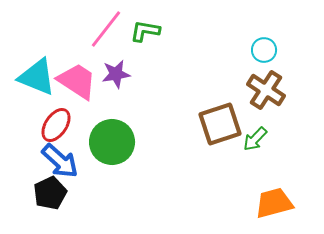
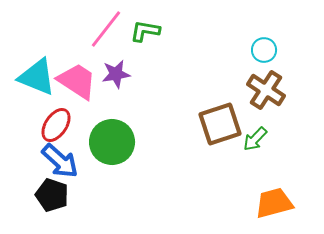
black pentagon: moved 2 px right, 2 px down; rotated 28 degrees counterclockwise
